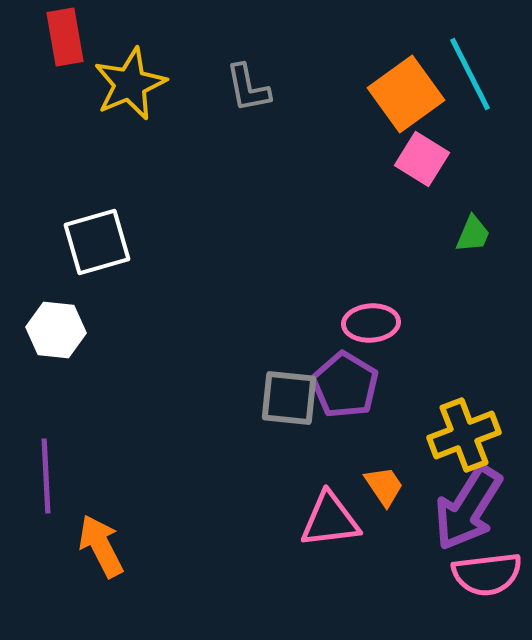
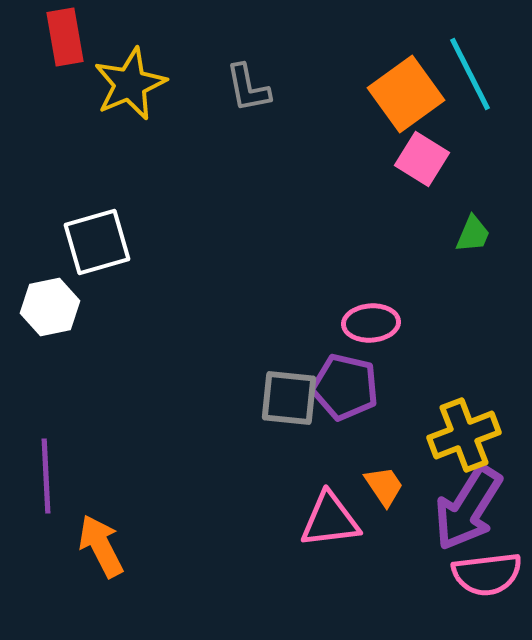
white hexagon: moved 6 px left, 23 px up; rotated 18 degrees counterclockwise
purple pentagon: moved 2 px down; rotated 18 degrees counterclockwise
